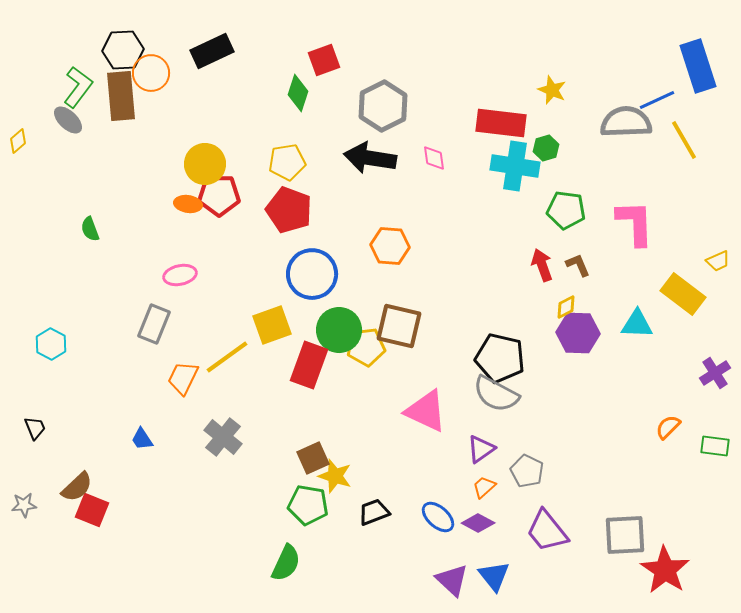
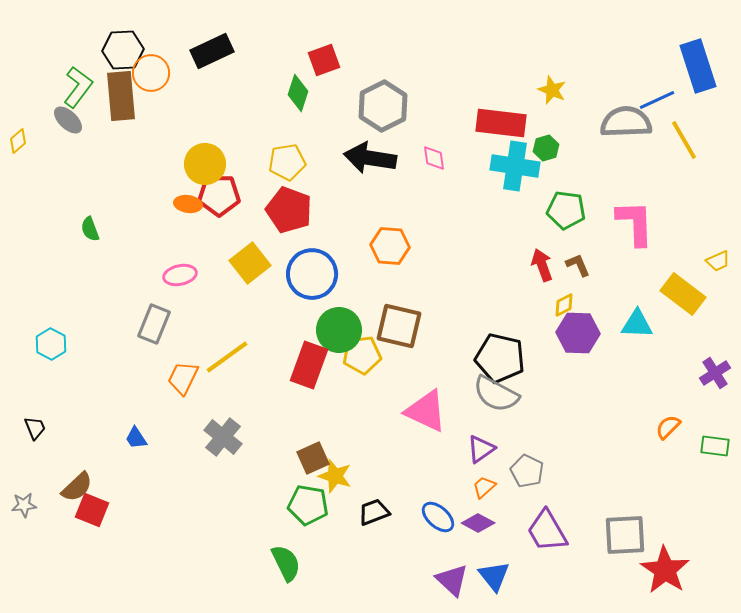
yellow diamond at (566, 307): moved 2 px left, 2 px up
yellow square at (272, 325): moved 22 px left, 62 px up; rotated 18 degrees counterclockwise
yellow pentagon at (366, 347): moved 4 px left, 8 px down
blue trapezoid at (142, 439): moved 6 px left, 1 px up
purple trapezoid at (547, 531): rotated 9 degrees clockwise
green semicircle at (286, 563): rotated 51 degrees counterclockwise
